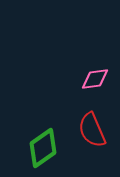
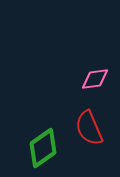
red semicircle: moved 3 px left, 2 px up
